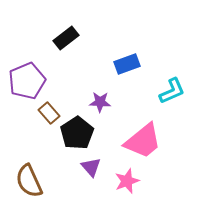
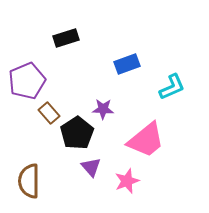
black rectangle: rotated 20 degrees clockwise
cyan L-shape: moved 4 px up
purple star: moved 3 px right, 7 px down
pink trapezoid: moved 3 px right, 1 px up
brown semicircle: rotated 24 degrees clockwise
